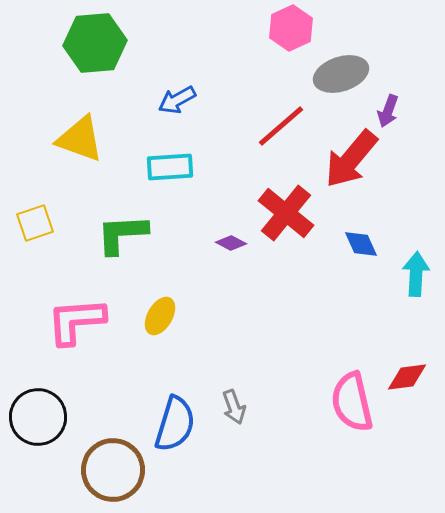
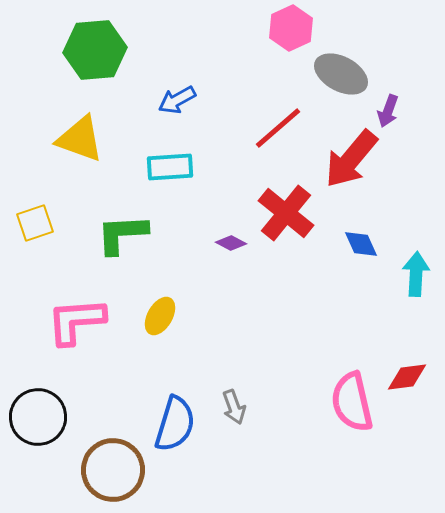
green hexagon: moved 7 px down
gray ellipse: rotated 46 degrees clockwise
red line: moved 3 px left, 2 px down
